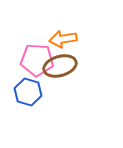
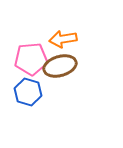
pink pentagon: moved 6 px left, 1 px up; rotated 8 degrees counterclockwise
